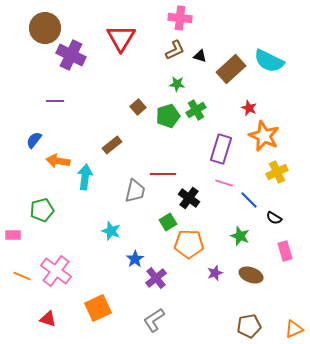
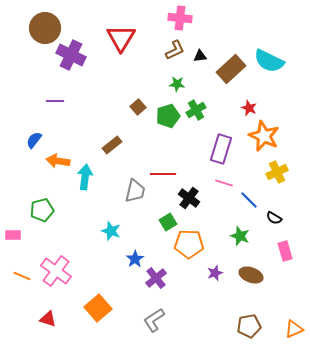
black triangle at (200, 56): rotated 24 degrees counterclockwise
orange square at (98, 308): rotated 16 degrees counterclockwise
